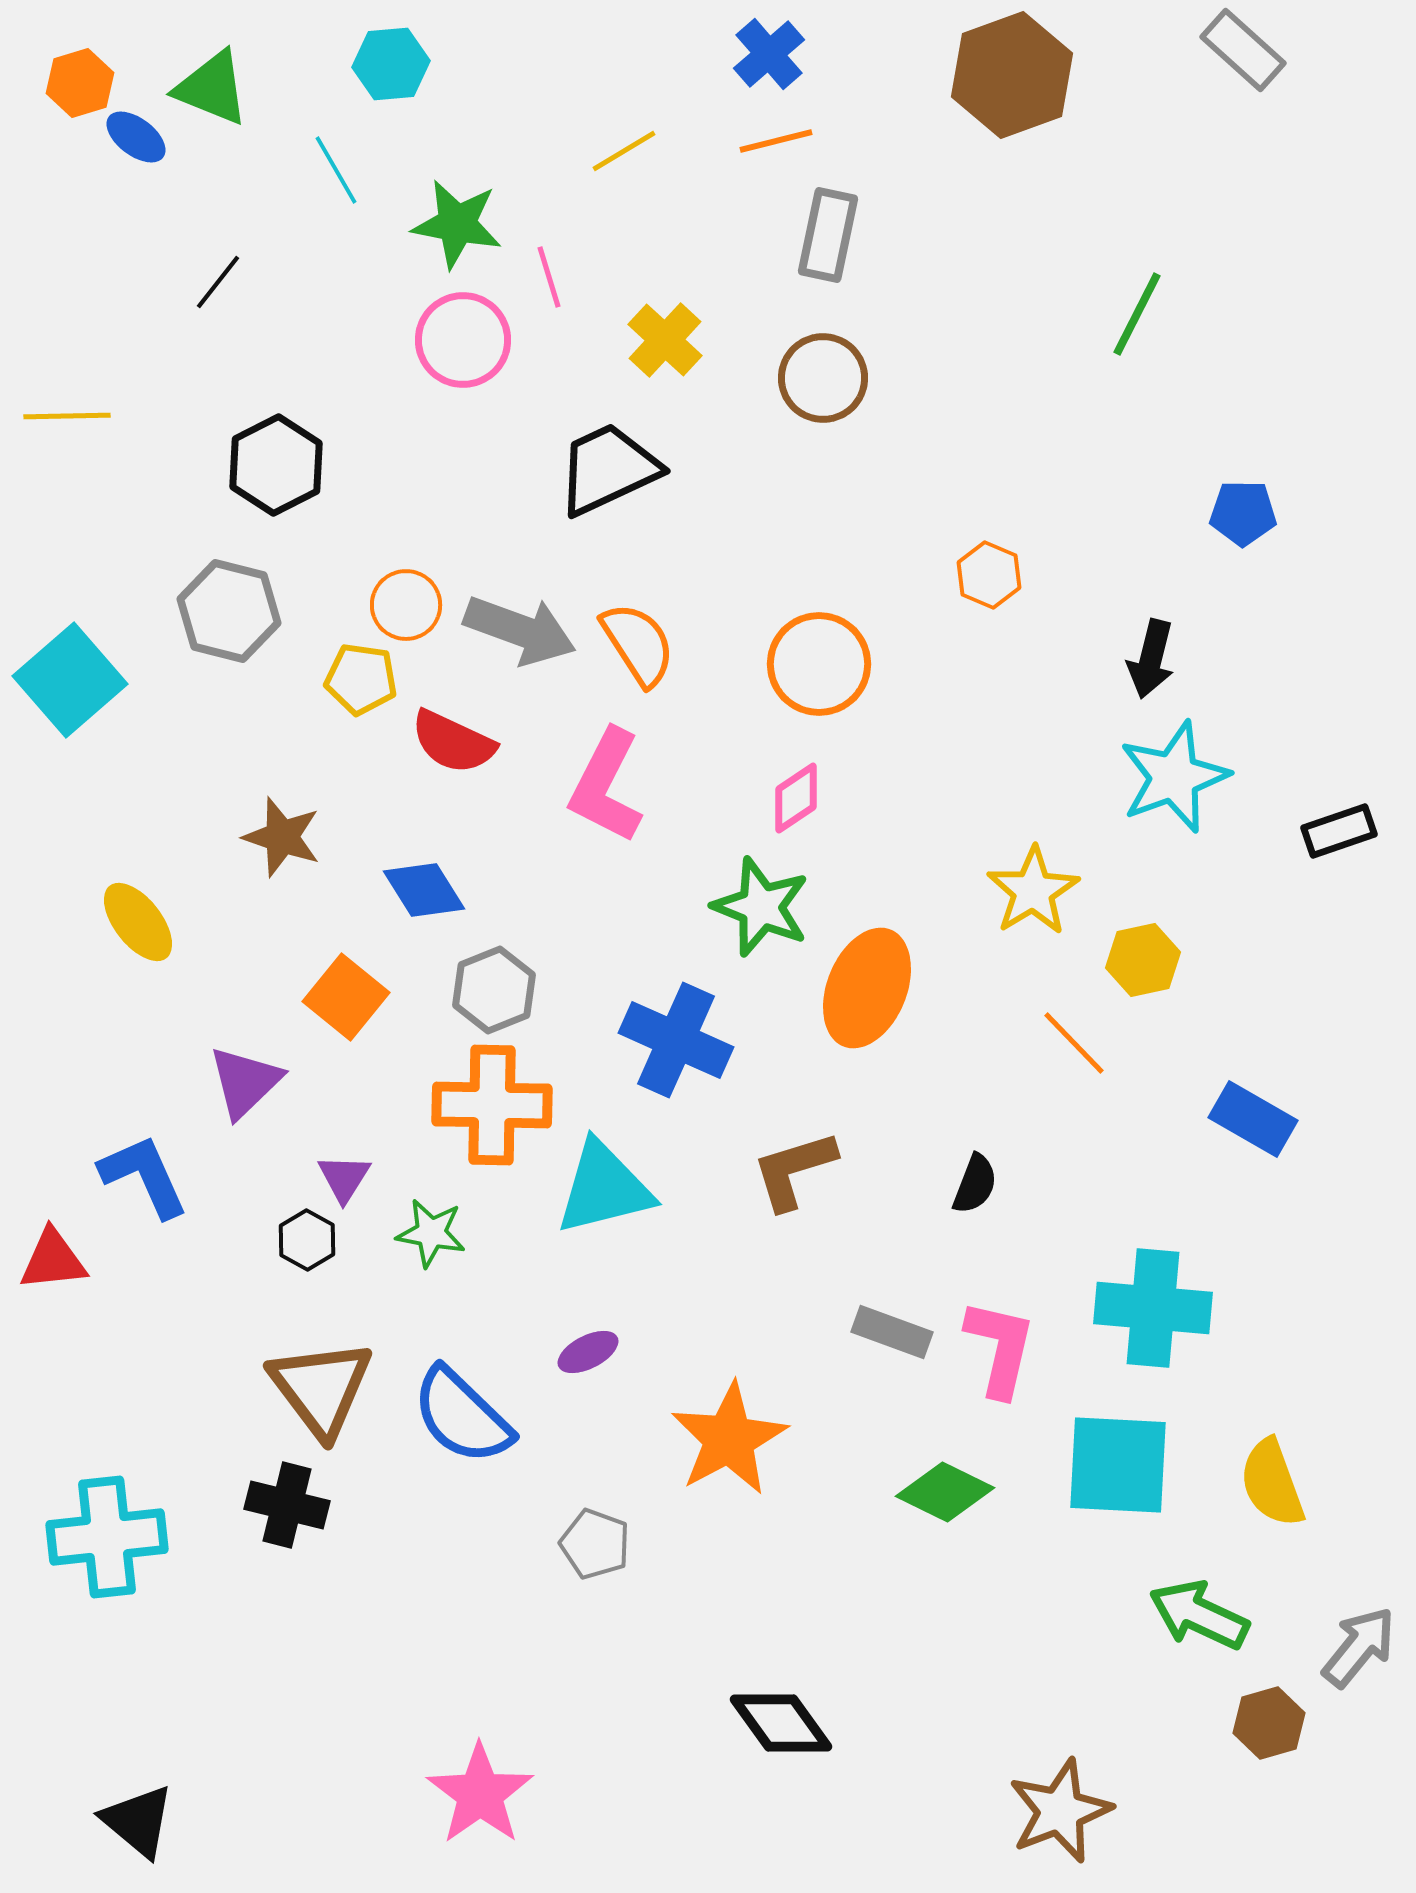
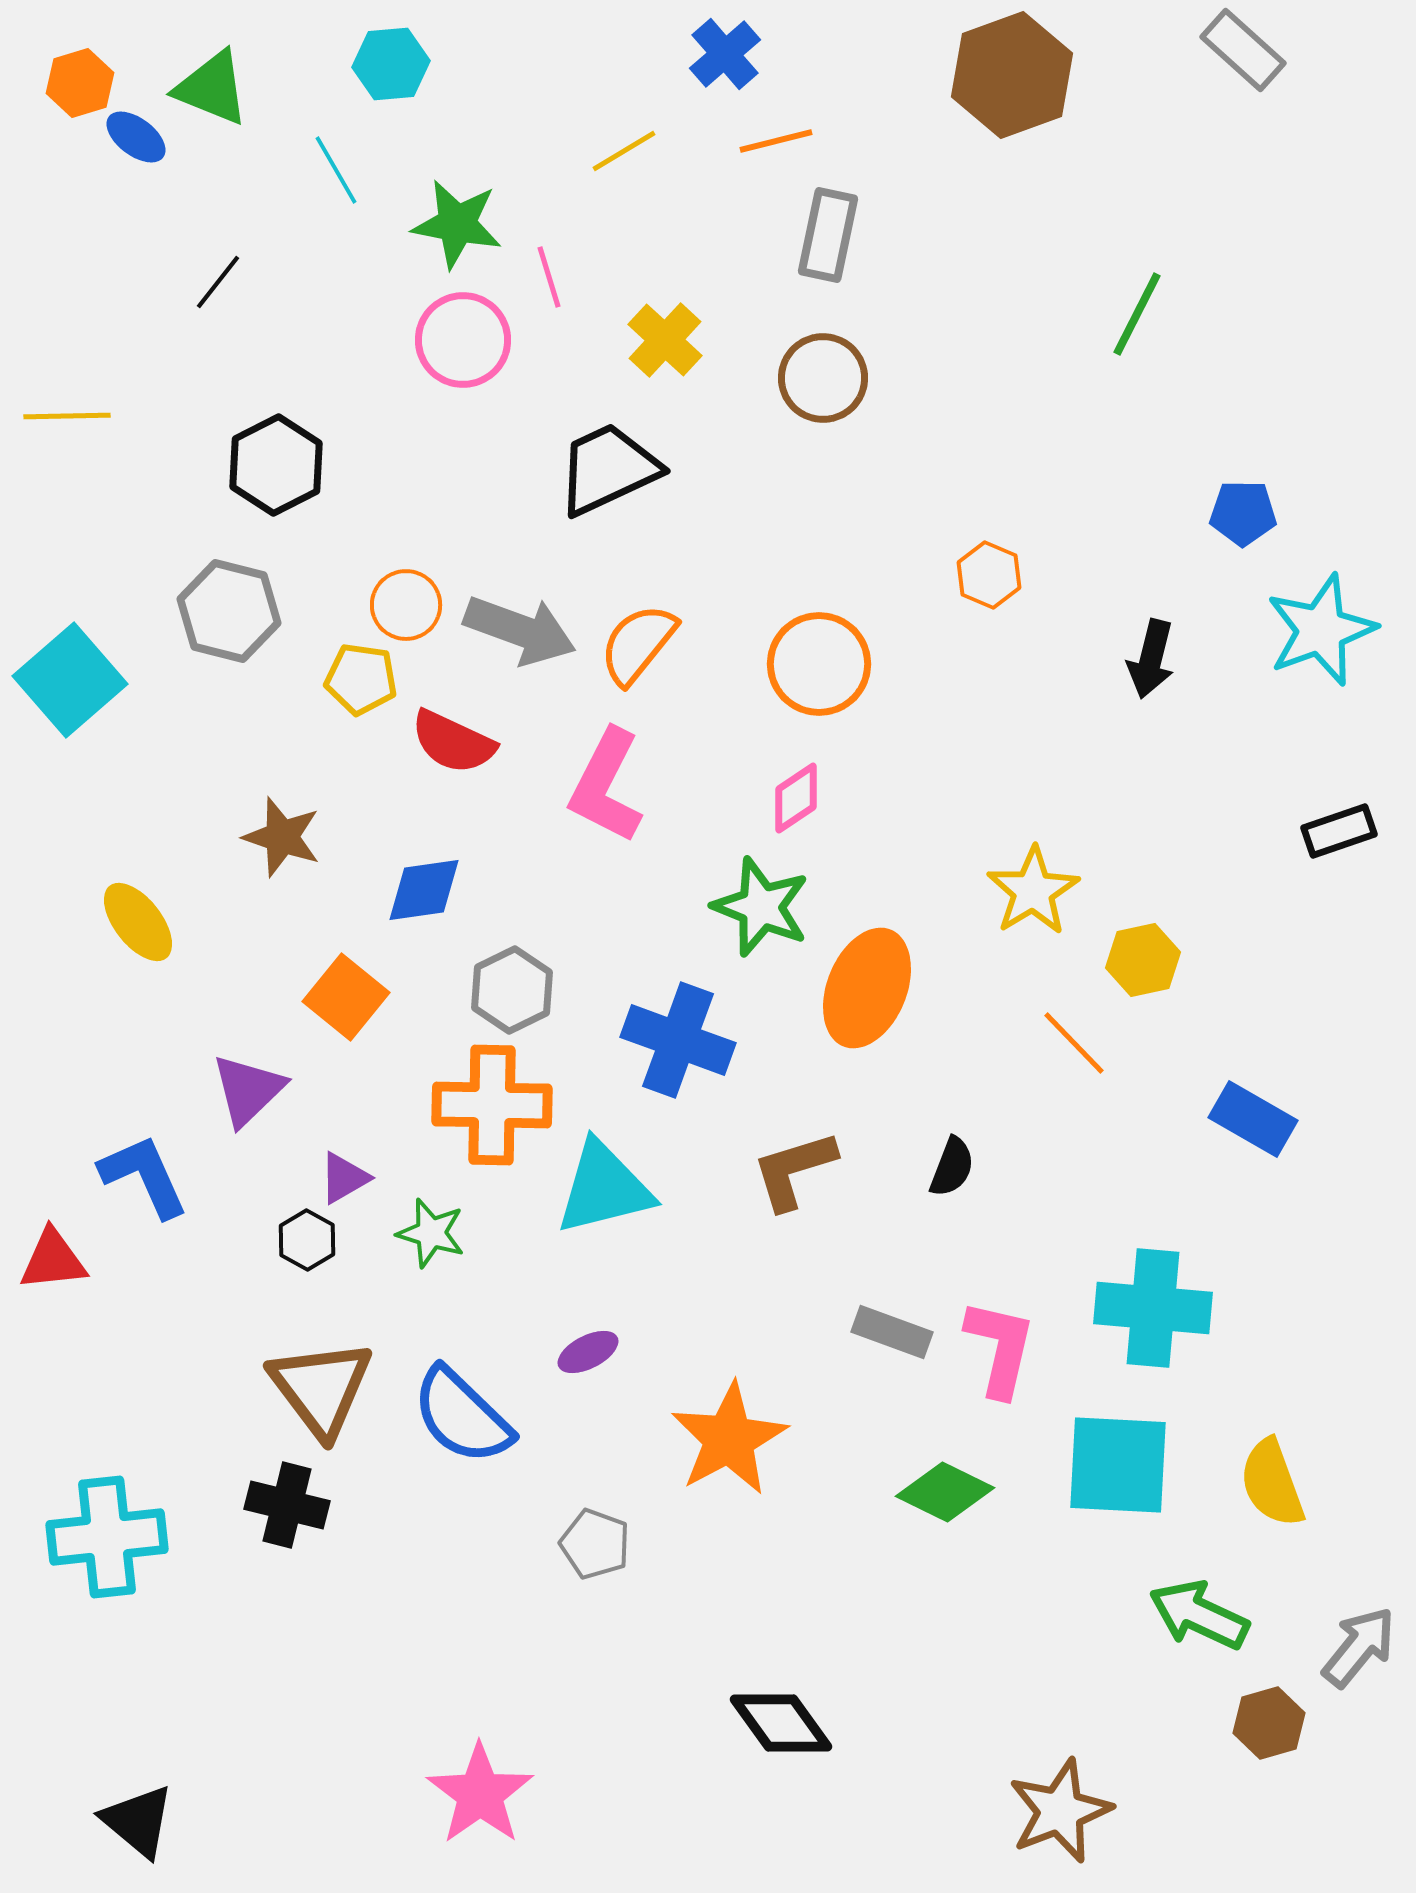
blue cross at (769, 54): moved 44 px left
orange semicircle at (638, 644): rotated 108 degrees counterclockwise
cyan star at (1174, 777): moved 147 px right, 147 px up
blue diamond at (424, 890): rotated 66 degrees counterclockwise
gray hexagon at (494, 990): moved 18 px right; rotated 4 degrees counterclockwise
blue cross at (676, 1040): moved 2 px right; rotated 4 degrees counterclockwise
purple triangle at (245, 1082): moved 3 px right, 8 px down
purple triangle at (344, 1178): rotated 28 degrees clockwise
black semicircle at (975, 1184): moved 23 px left, 17 px up
green star at (431, 1233): rotated 6 degrees clockwise
